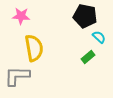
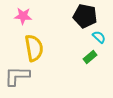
pink star: moved 2 px right
green rectangle: moved 2 px right
